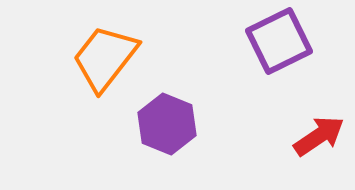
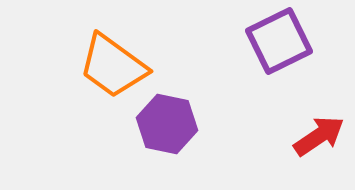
orange trapezoid: moved 8 px right, 8 px down; rotated 92 degrees counterclockwise
purple hexagon: rotated 10 degrees counterclockwise
